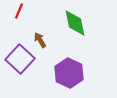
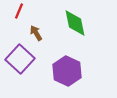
brown arrow: moved 4 px left, 7 px up
purple hexagon: moved 2 px left, 2 px up
